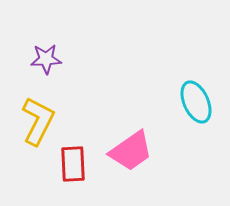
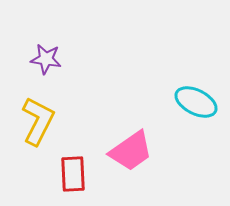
purple star: rotated 12 degrees clockwise
cyan ellipse: rotated 39 degrees counterclockwise
red rectangle: moved 10 px down
